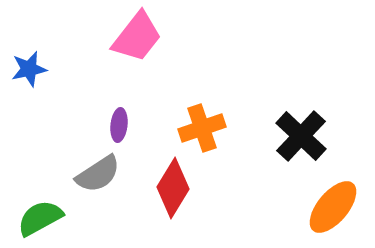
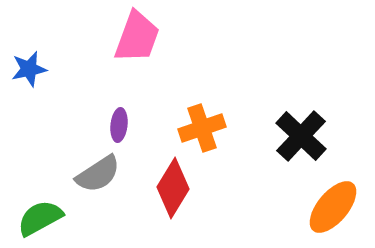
pink trapezoid: rotated 18 degrees counterclockwise
